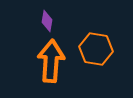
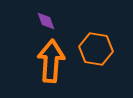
purple diamond: moved 1 px left; rotated 30 degrees counterclockwise
